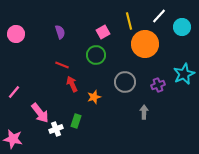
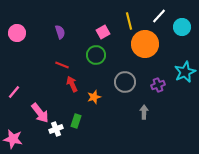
pink circle: moved 1 px right, 1 px up
cyan star: moved 1 px right, 2 px up
